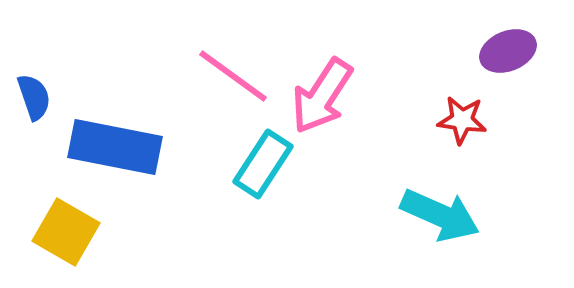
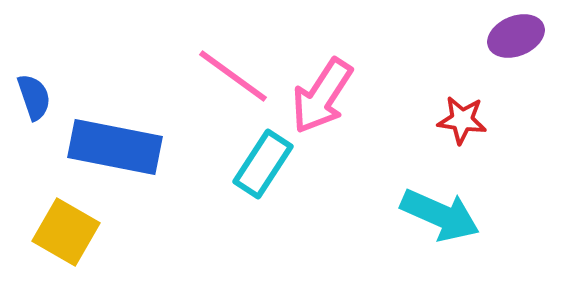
purple ellipse: moved 8 px right, 15 px up
